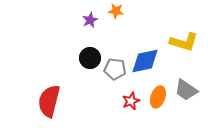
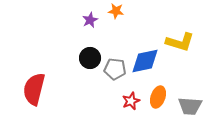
yellow L-shape: moved 4 px left
gray trapezoid: moved 4 px right, 16 px down; rotated 30 degrees counterclockwise
red semicircle: moved 15 px left, 12 px up
